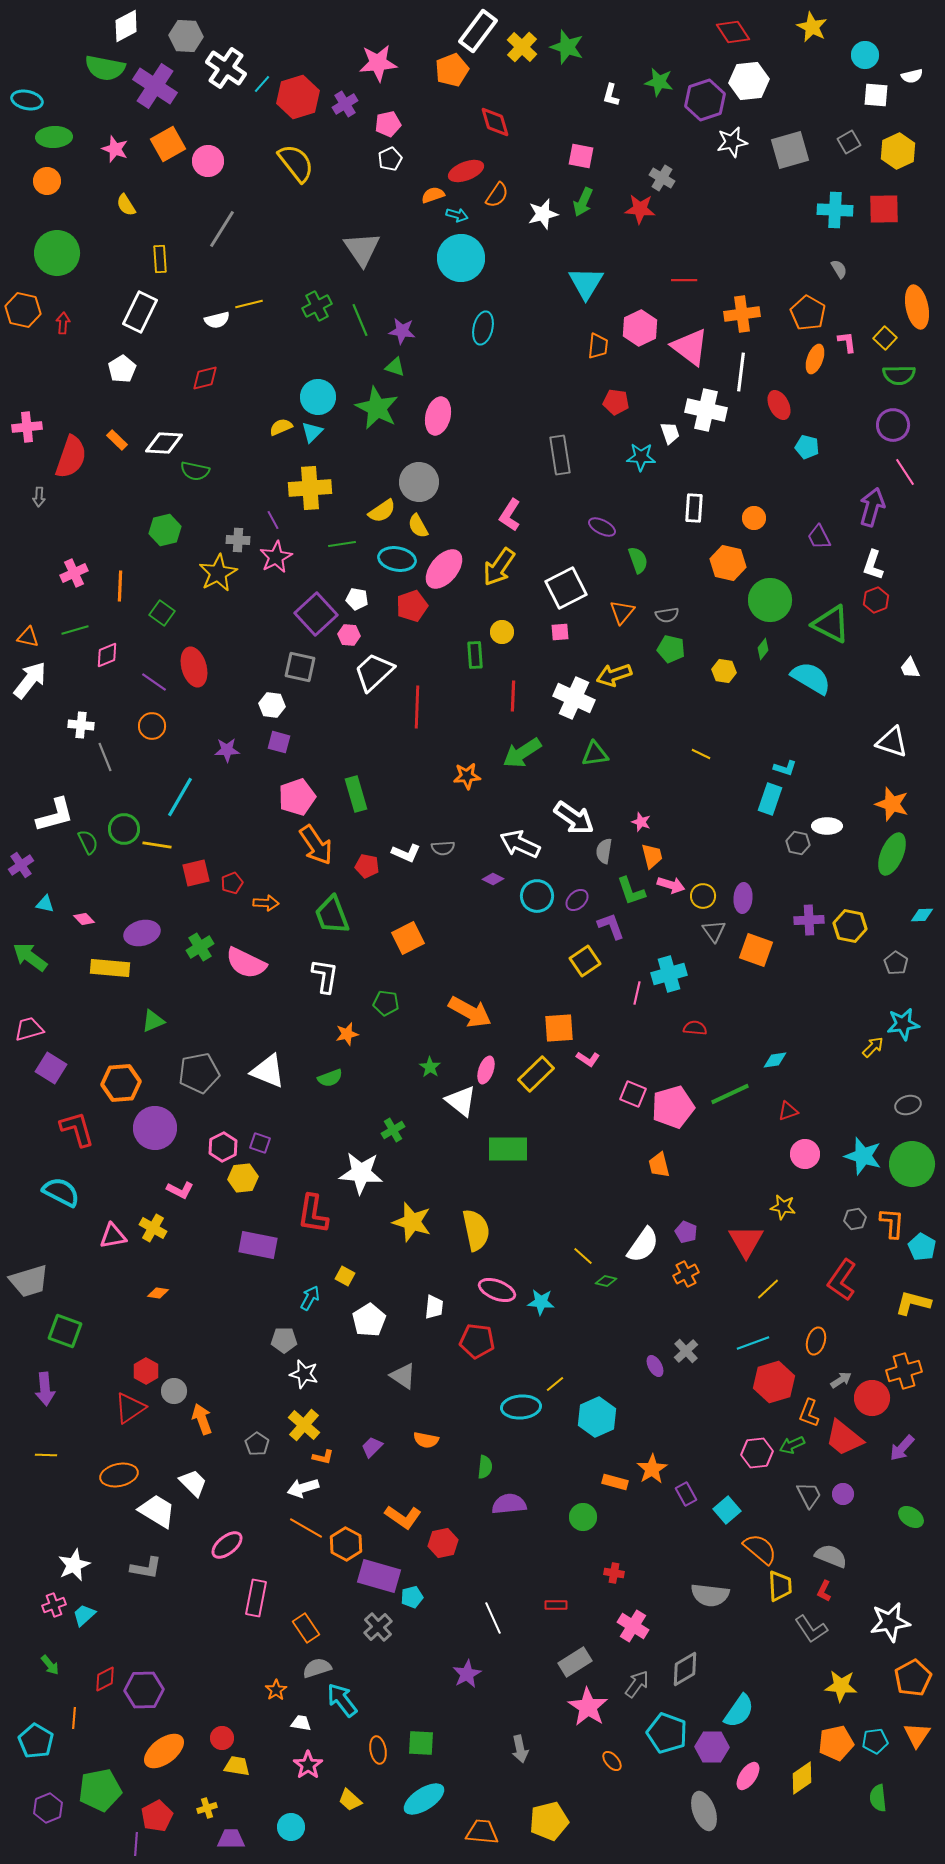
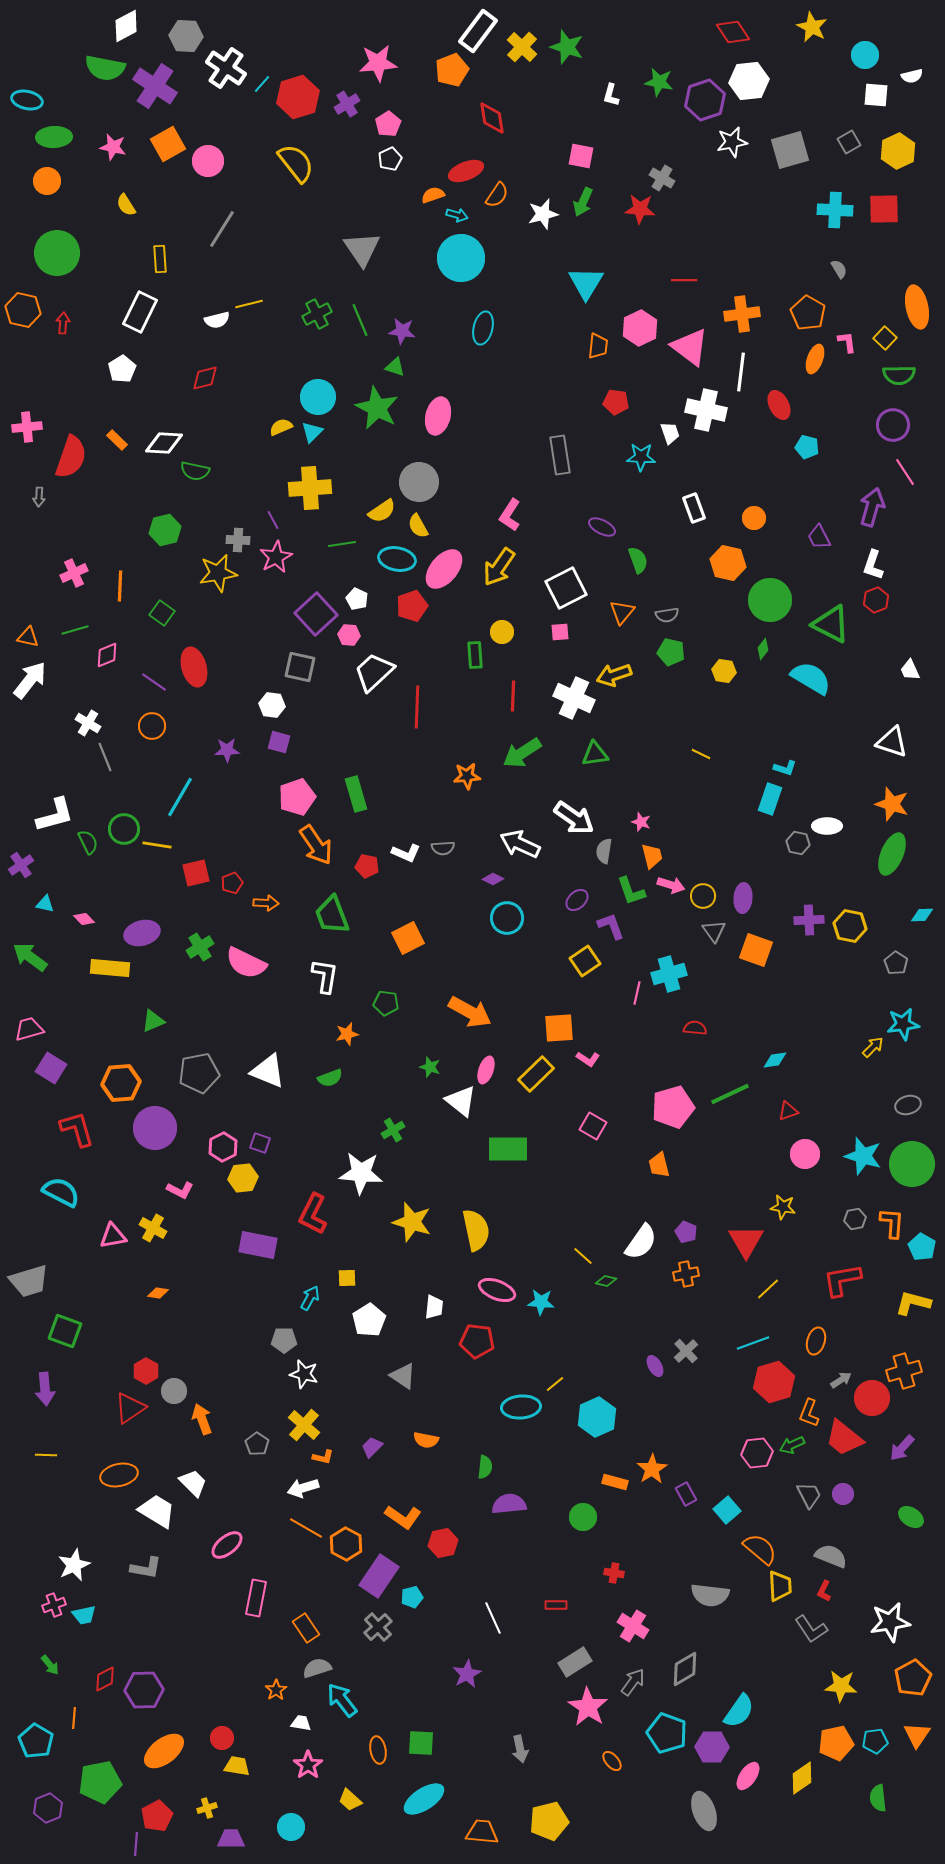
purple cross at (345, 104): moved 2 px right
red diamond at (495, 122): moved 3 px left, 4 px up; rotated 8 degrees clockwise
pink pentagon at (388, 124): rotated 20 degrees counterclockwise
pink star at (115, 149): moved 2 px left, 2 px up; rotated 8 degrees counterclockwise
green cross at (317, 306): moved 8 px down
white rectangle at (694, 508): rotated 24 degrees counterclockwise
yellow star at (218, 573): rotated 18 degrees clockwise
white pentagon at (357, 599): rotated 15 degrees clockwise
green pentagon at (671, 649): moved 3 px down
white trapezoid at (910, 668): moved 2 px down
white cross at (81, 725): moved 7 px right, 2 px up; rotated 25 degrees clockwise
cyan circle at (537, 896): moved 30 px left, 22 px down
green star at (430, 1067): rotated 15 degrees counterclockwise
pink square at (633, 1094): moved 40 px left, 32 px down; rotated 8 degrees clockwise
red L-shape at (313, 1214): rotated 18 degrees clockwise
white semicircle at (643, 1245): moved 2 px left, 3 px up
orange cross at (686, 1274): rotated 15 degrees clockwise
yellow square at (345, 1276): moved 2 px right, 2 px down; rotated 30 degrees counterclockwise
red L-shape at (842, 1280): rotated 45 degrees clockwise
purple rectangle at (379, 1576): rotated 72 degrees counterclockwise
cyan trapezoid at (84, 1615): rotated 150 degrees counterclockwise
gray arrow at (637, 1684): moved 4 px left, 2 px up
green pentagon at (100, 1790): moved 8 px up
